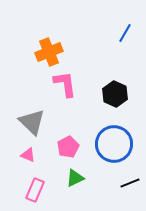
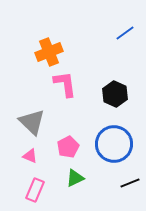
blue line: rotated 24 degrees clockwise
pink triangle: moved 2 px right, 1 px down
